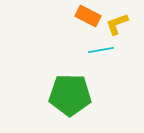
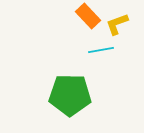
orange rectangle: rotated 20 degrees clockwise
